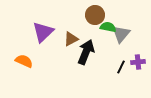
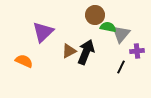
brown triangle: moved 2 px left, 12 px down
purple cross: moved 1 px left, 11 px up
